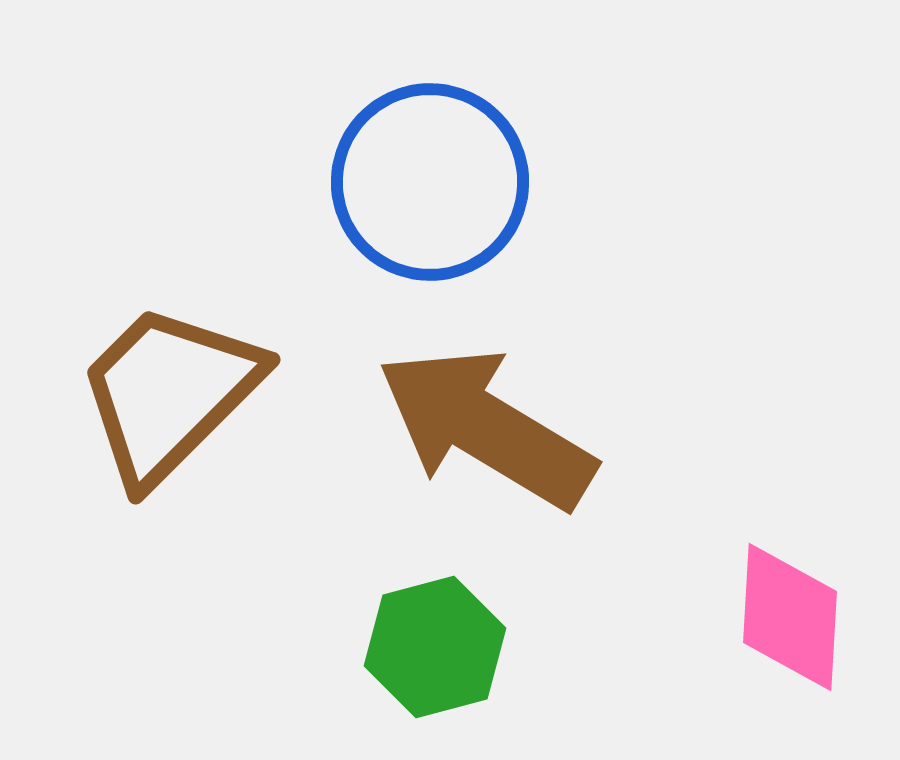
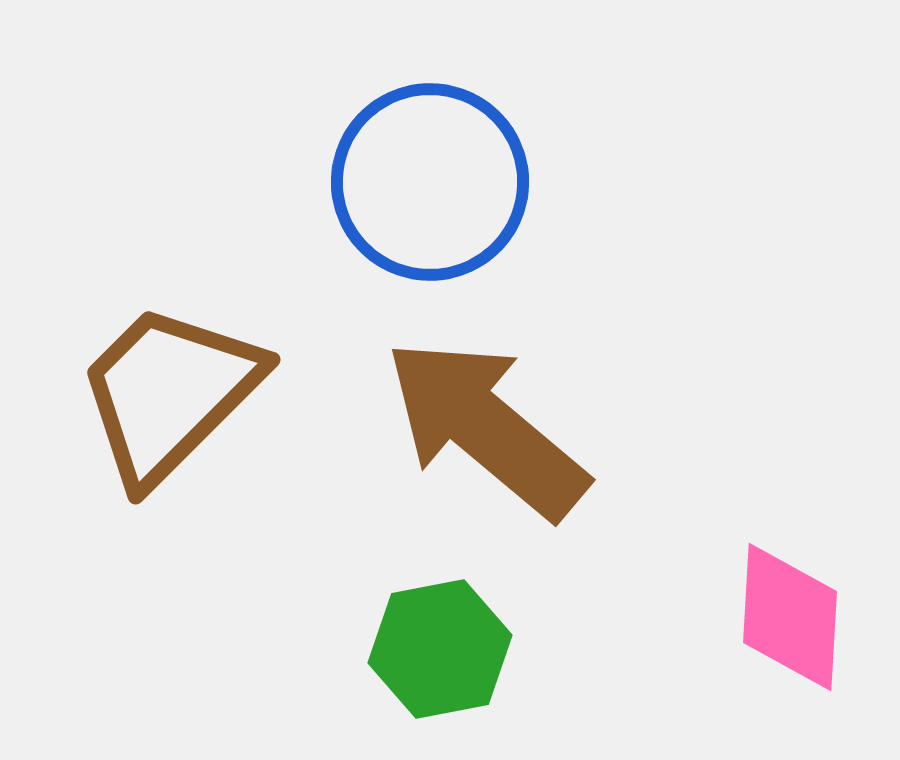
brown arrow: rotated 9 degrees clockwise
green hexagon: moved 5 px right, 2 px down; rotated 4 degrees clockwise
